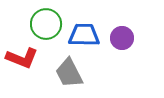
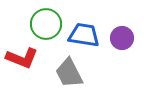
blue trapezoid: rotated 8 degrees clockwise
